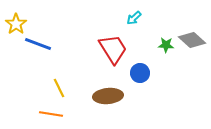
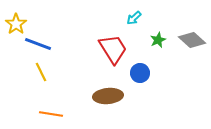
green star: moved 8 px left, 5 px up; rotated 28 degrees counterclockwise
yellow line: moved 18 px left, 16 px up
